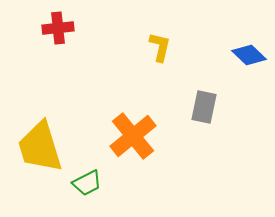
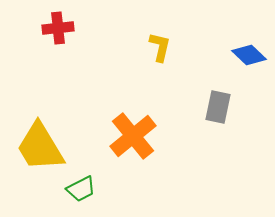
gray rectangle: moved 14 px right
yellow trapezoid: rotated 14 degrees counterclockwise
green trapezoid: moved 6 px left, 6 px down
